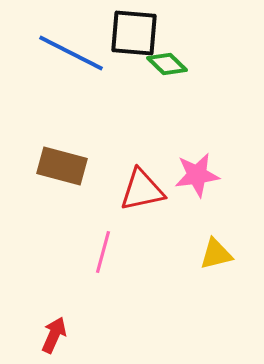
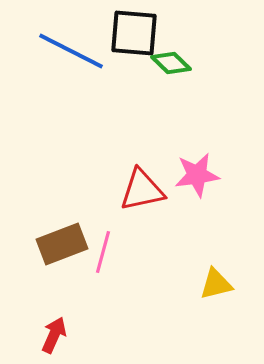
blue line: moved 2 px up
green diamond: moved 4 px right, 1 px up
brown rectangle: moved 78 px down; rotated 36 degrees counterclockwise
yellow triangle: moved 30 px down
